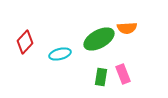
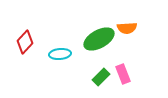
cyan ellipse: rotated 10 degrees clockwise
green rectangle: rotated 36 degrees clockwise
